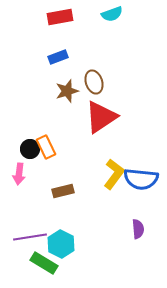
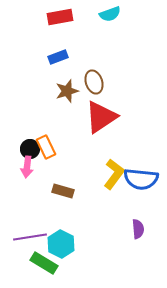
cyan semicircle: moved 2 px left
pink arrow: moved 8 px right, 7 px up
brown rectangle: rotated 30 degrees clockwise
